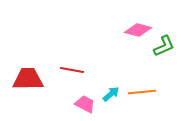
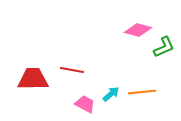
green L-shape: moved 1 px down
red trapezoid: moved 5 px right
